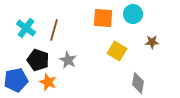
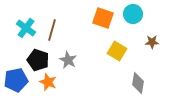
orange square: rotated 15 degrees clockwise
brown line: moved 2 px left
